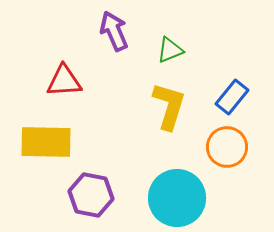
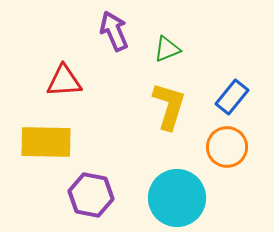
green triangle: moved 3 px left, 1 px up
